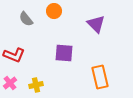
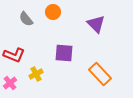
orange circle: moved 1 px left, 1 px down
orange rectangle: moved 3 px up; rotated 30 degrees counterclockwise
yellow cross: moved 11 px up; rotated 16 degrees counterclockwise
